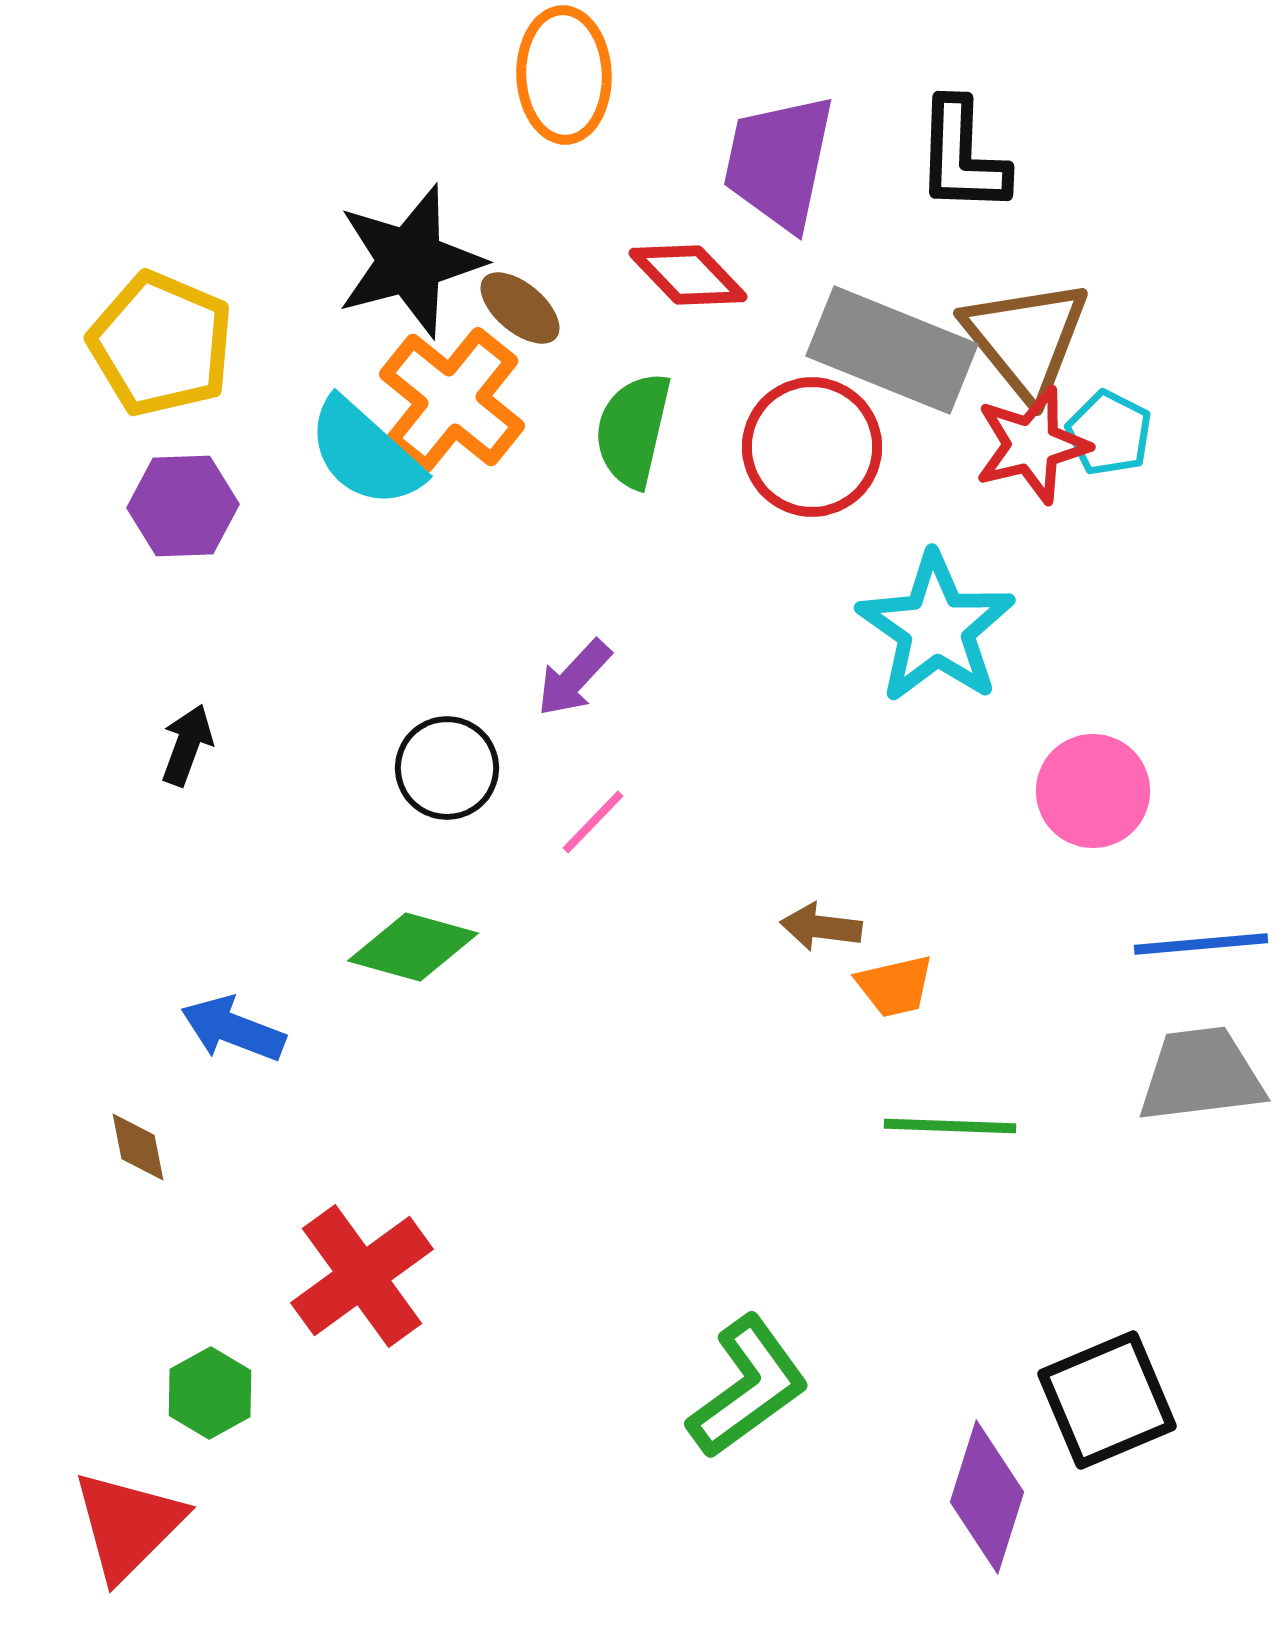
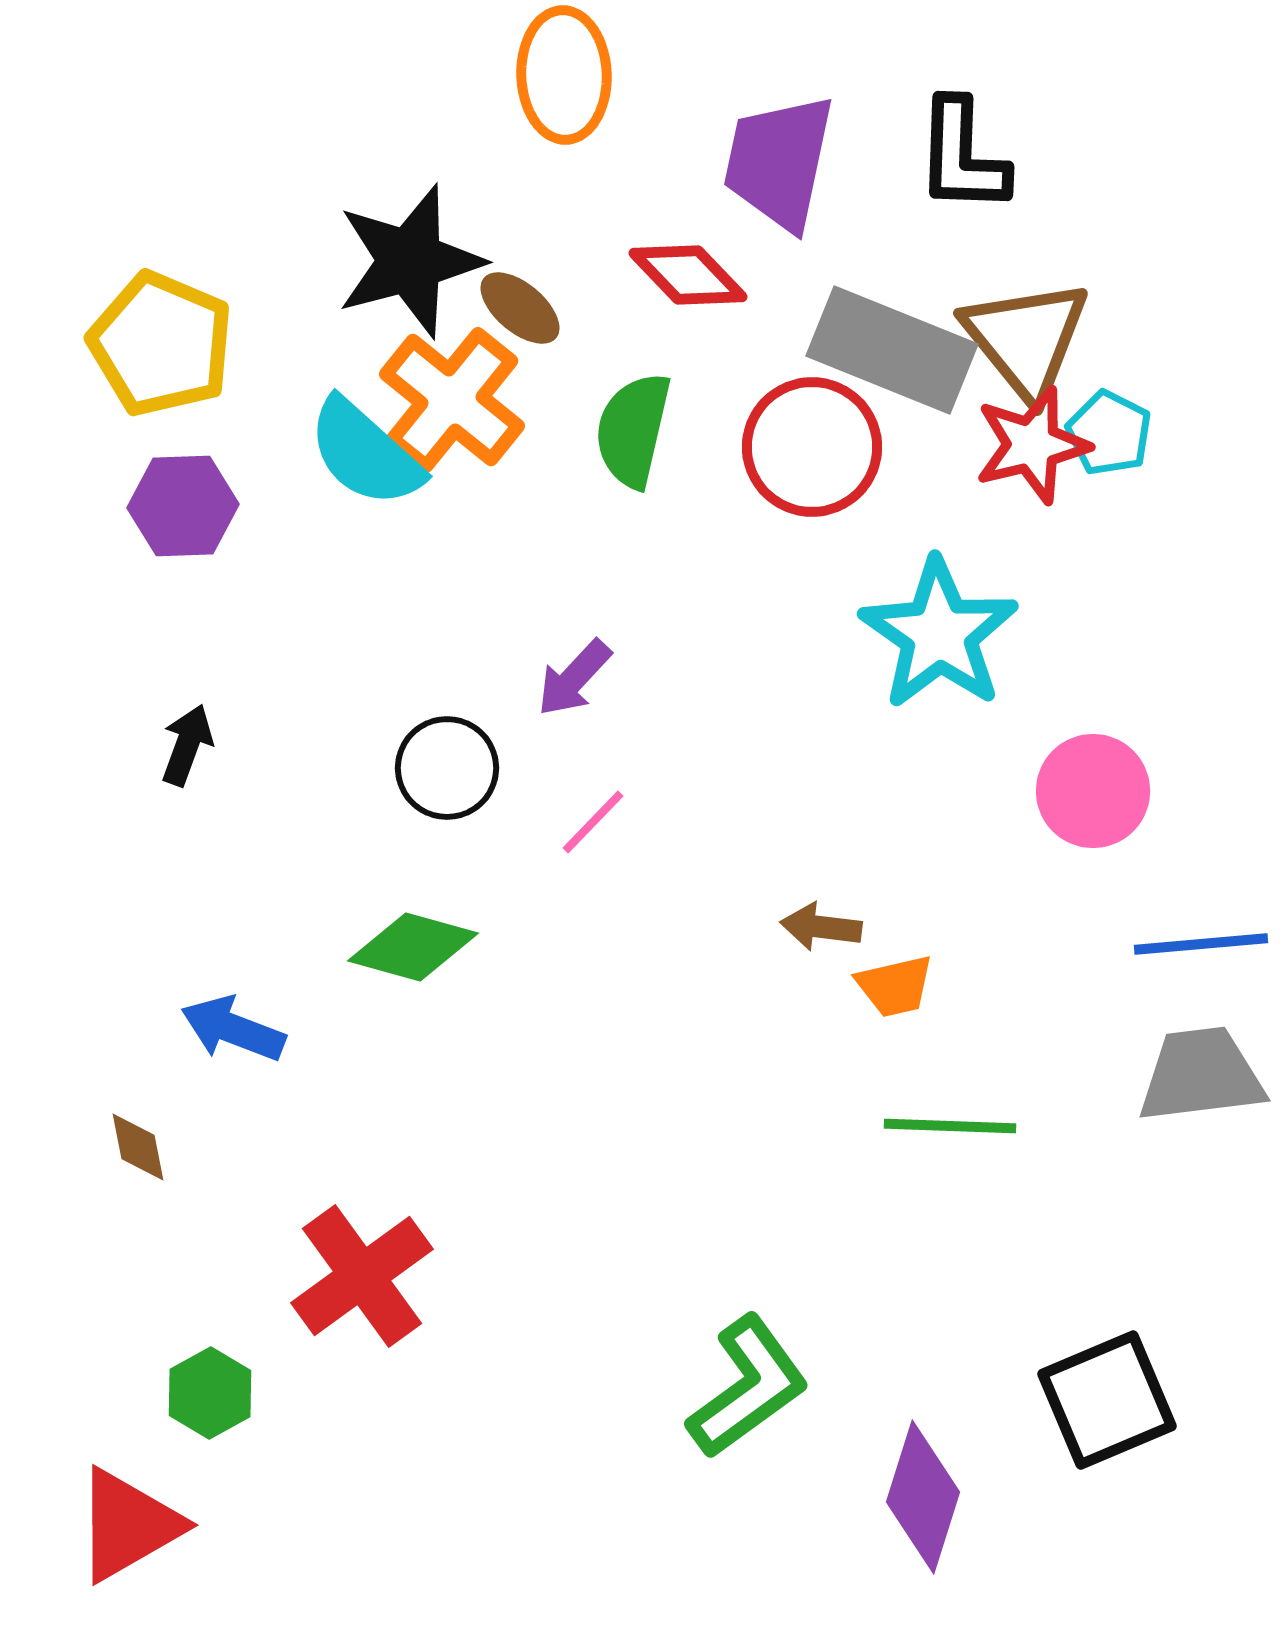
cyan star: moved 3 px right, 6 px down
purple diamond: moved 64 px left
red triangle: rotated 15 degrees clockwise
